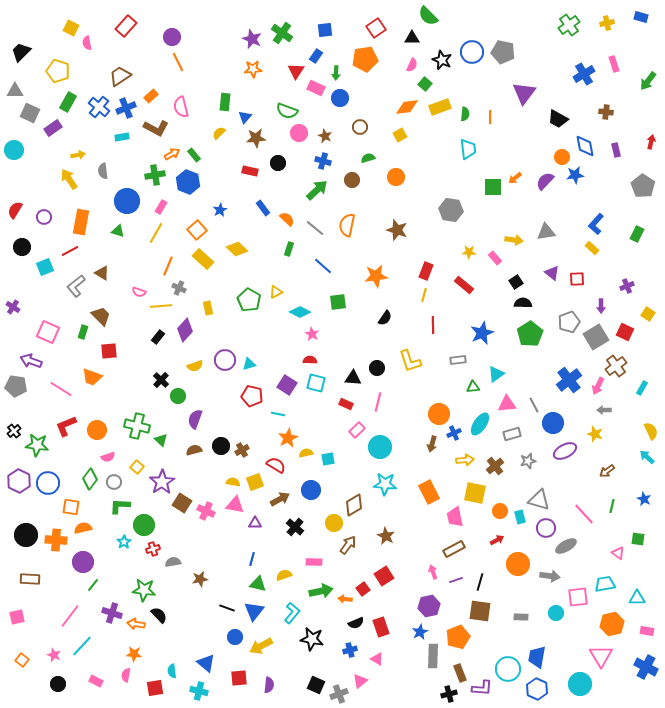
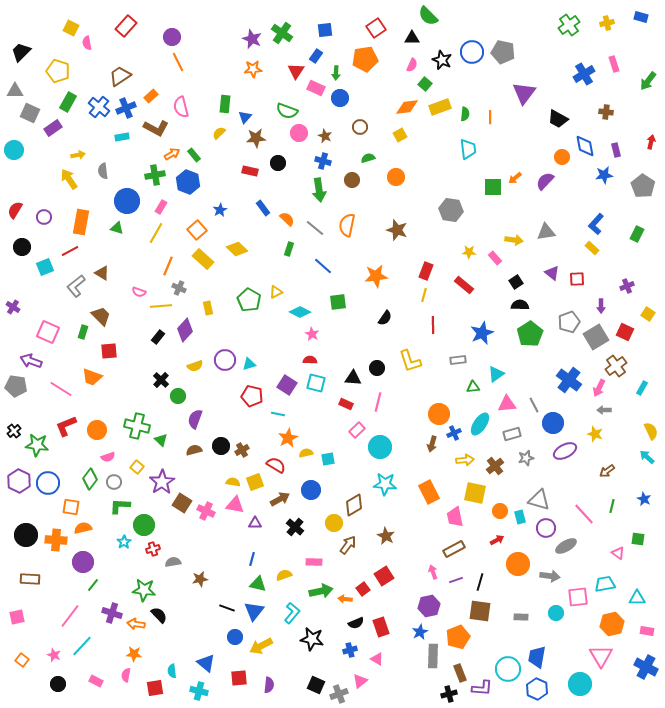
green rectangle at (225, 102): moved 2 px down
blue star at (575, 175): moved 29 px right
green arrow at (317, 190): moved 2 px right; rotated 125 degrees clockwise
green triangle at (118, 231): moved 1 px left, 3 px up
black semicircle at (523, 303): moved 3 px left, 2 px down
blue cross at (569, 380): rotated 15 degrees counterclockwise
pink arrow at (598, 386): moved 1 px right, 2 px down
gray star at (528, 461): moved 2 px left, 3 px up
